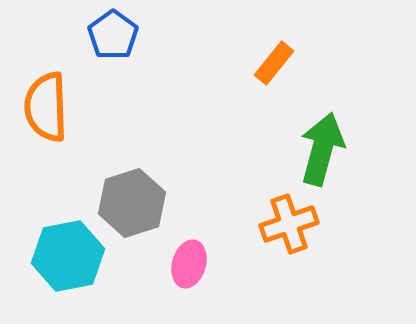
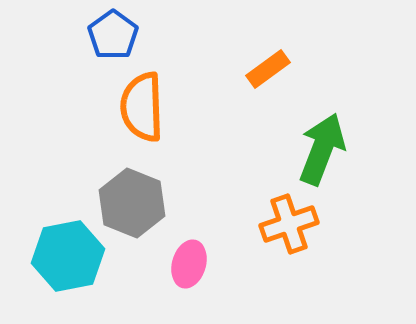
orange rectangle: moved 6 px left, 6 px down; rotated 15 degrees clockwise
orange semicircle: moved 96 px right
green arrow: rotated 6 degrees clockwise
gray hexagon: rotated 20 degrees counterclockwise
